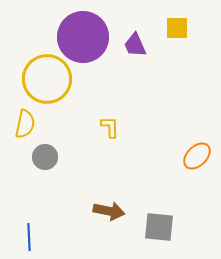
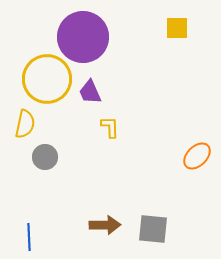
purple trapezoid: moved 45 px left, 47 px down
brown arrow: moved 4 px left, 14 px down; rotated 12 degrees counterclockwise
gray square: moved 6 px left, 2 px down
